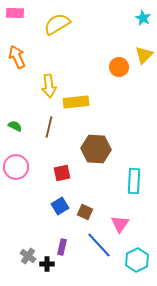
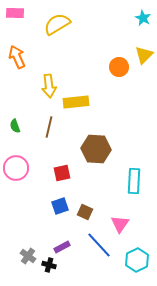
green semicircle: rotated 136 degrees counterclockwise
pink circle: moved 1 px down
blue square: rotated 12 degrees clockwise
purple rectangle: rotated 49 degrees clockwise
black cross: moved 2 px right, 1 px down; rotated 16 degrees clockwise
